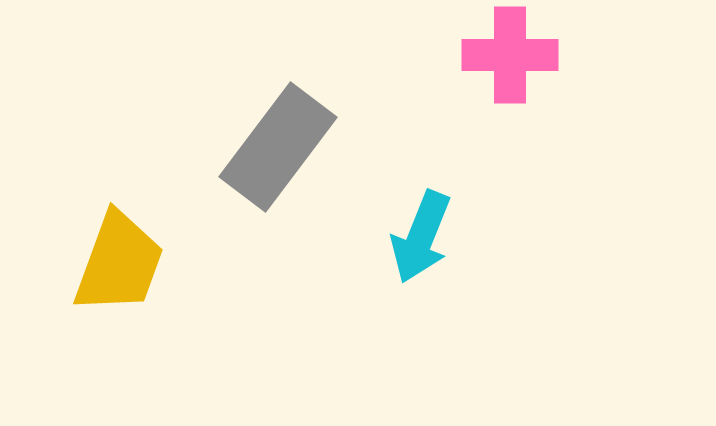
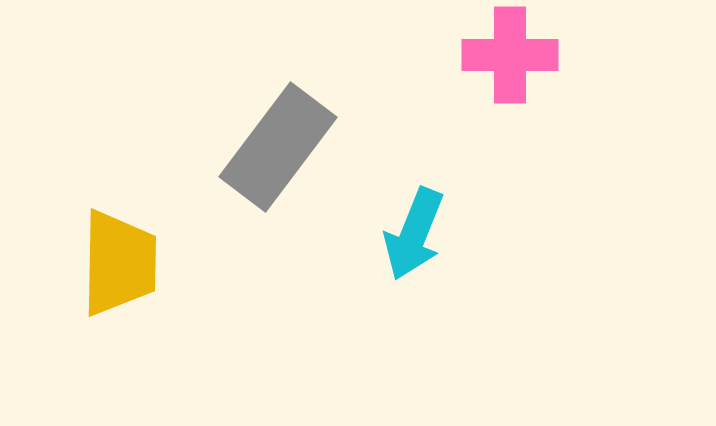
cyan arrow: moved 7 px left, 3 px up
yellow trapezoid: rotated 19 degrees counterclockwise
